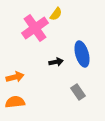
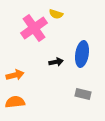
yellow semicircle: rotated 72 degrees clockwise
pink cross: moved 1 px left
blue ellipse: rotated 25 degrees clockwise
orange arrow: moved 2 px up
gray rectangle: moved 5 px right, 2 px down; rotated 42 degrees counterclockwise
